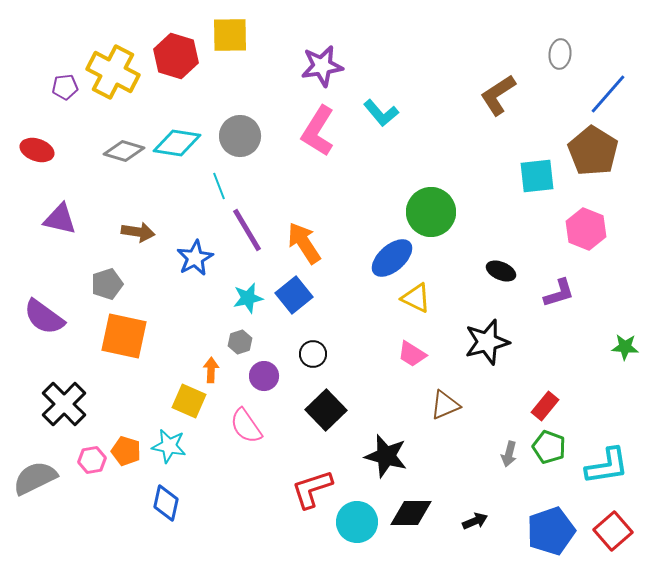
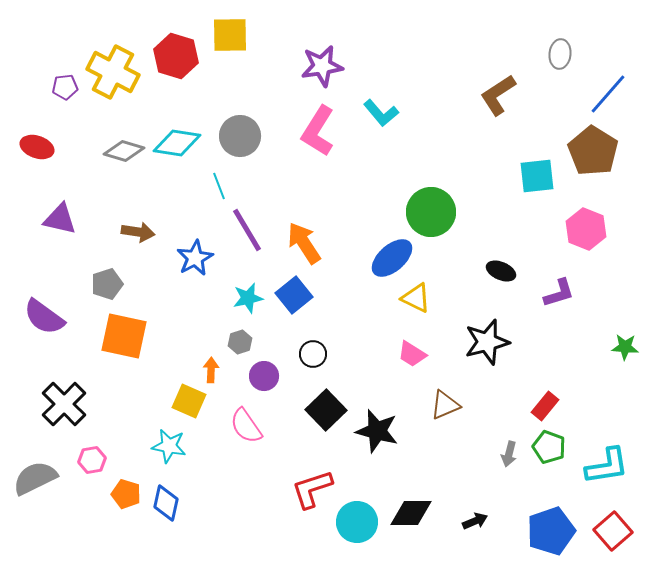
red ellipse at (37, 150): moved 3 px up
orange pentagon at (126, 451): moved 43 px down
black star at (386, 456): moved 9 px left, 25 px up
